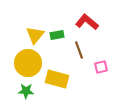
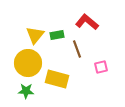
brown line: moved 2 px left, 1 px up
